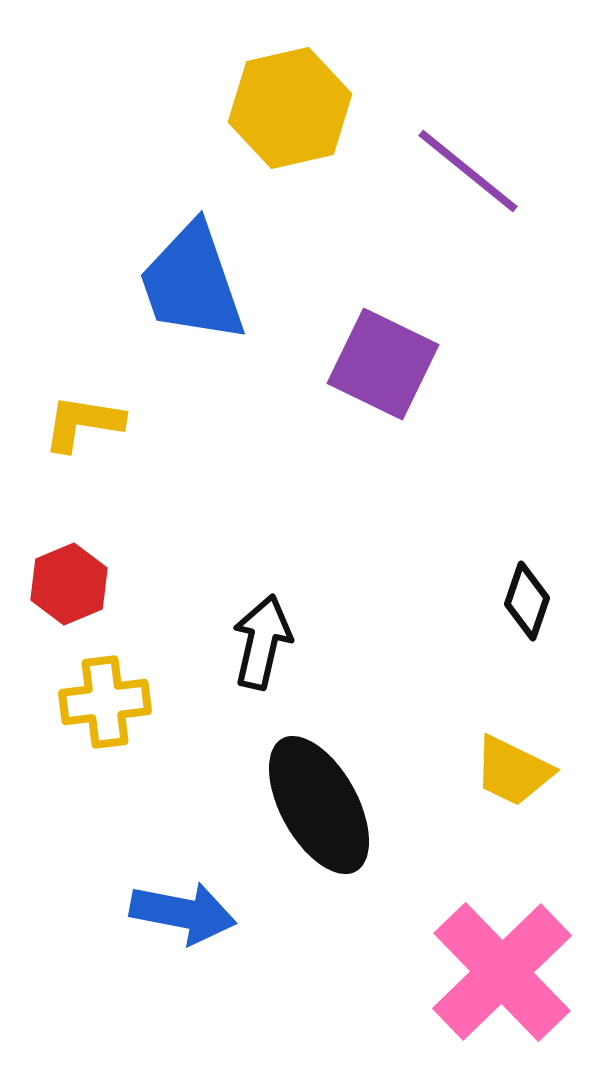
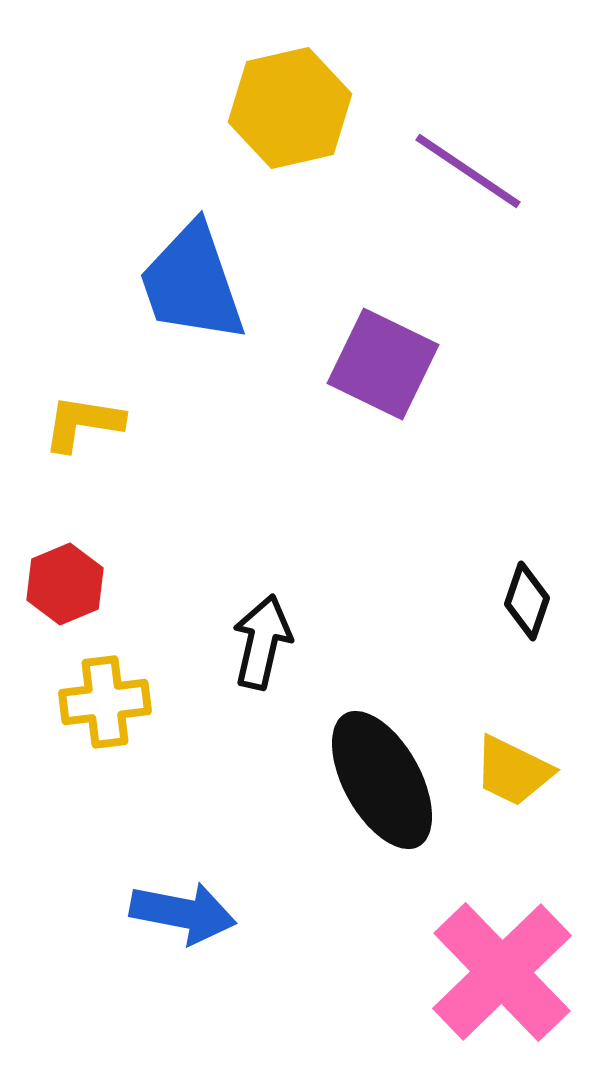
purple line: rotated 5 degrees counterclockwise
red hexagon: moved 4 px left
black ellipse: moved 63 px right, 25 px up
